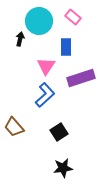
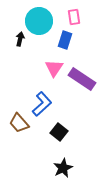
pink rectangle: moved 1 px right; rotated 42 degrees clockwise
blue rectangle: moved 1 px left, 7 px up; rotated 18 degrees clockwise
pink triangle: moved 8 px right, 2 px down
purple rectangle: moved 1 px right, 1 px down; rotated 52 degrees clockwise
blue L-shape: moved 3 px left, 9 px down
brown trapezoid: moved 5 px right, 4 px up
black square: rotated 18 degrees counterclockwise
black star: rotated 18 degrees counterclockwise
